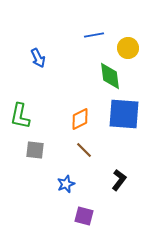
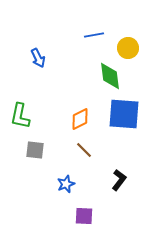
purple square: rotated 12 degrees counterclockwise
